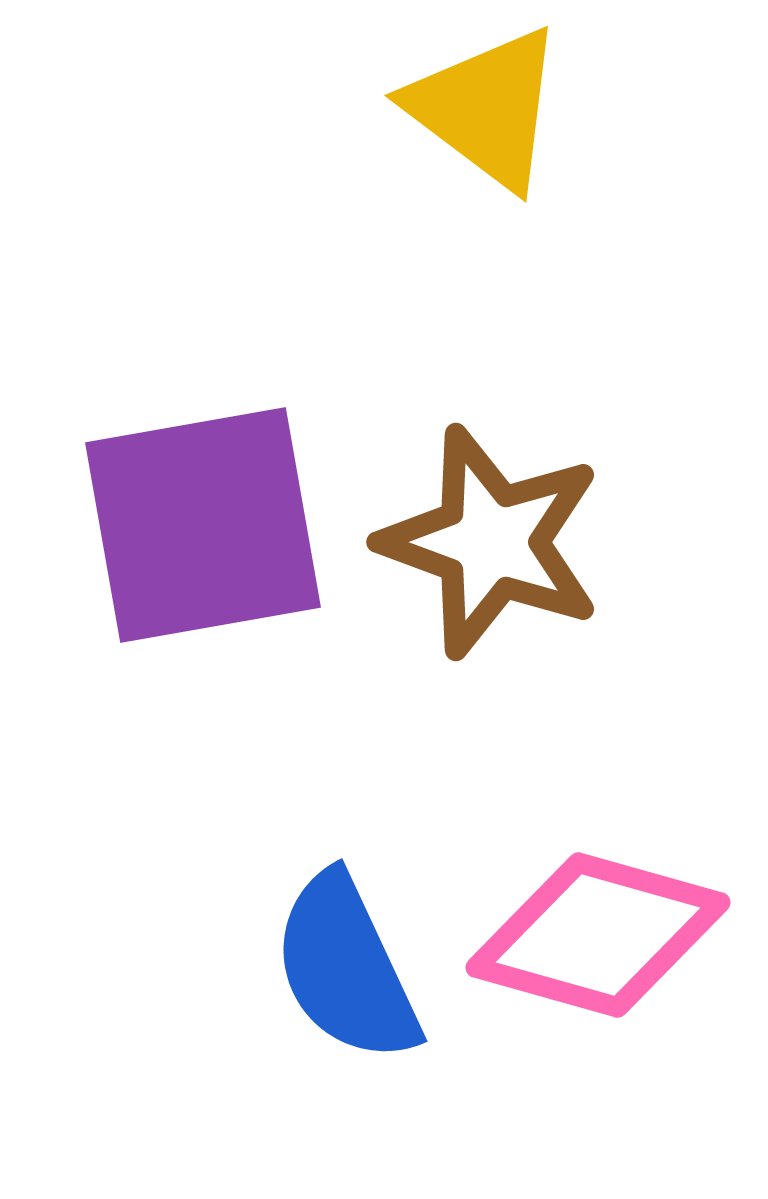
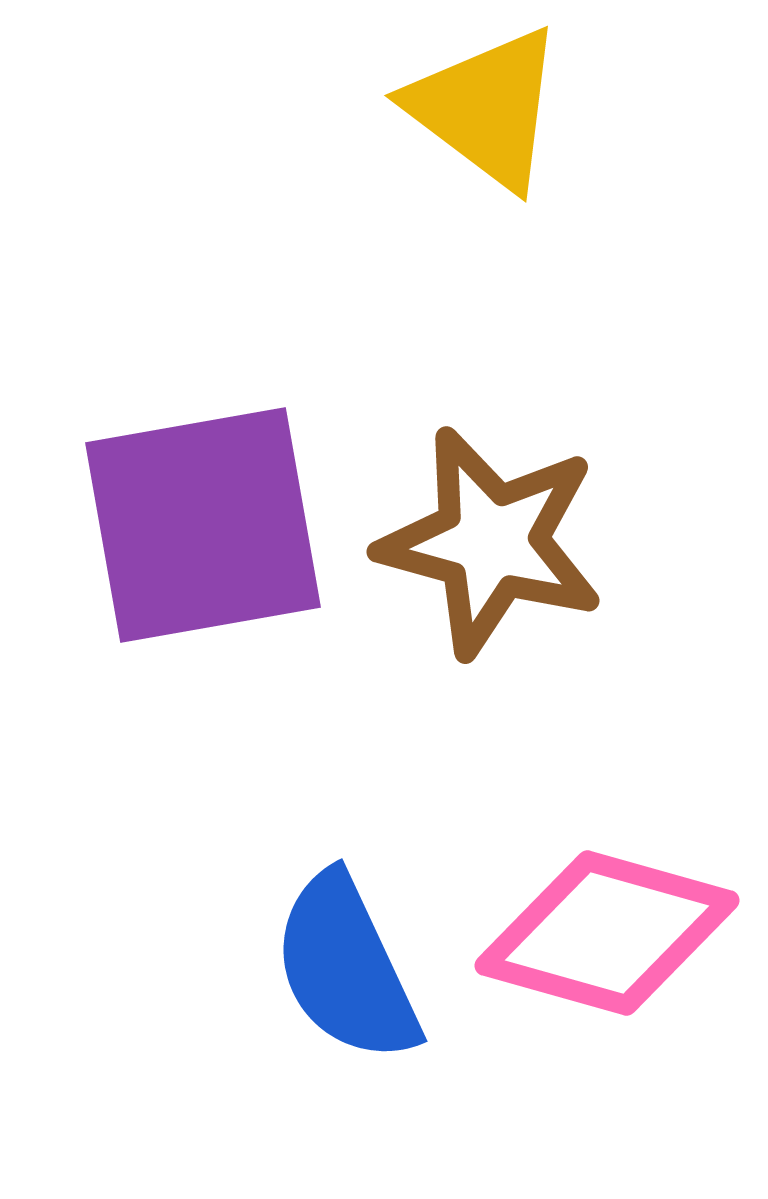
brown star: rotated 5 degrees counterclockwise
pink diamond: moved 9 px right, 2 px up
